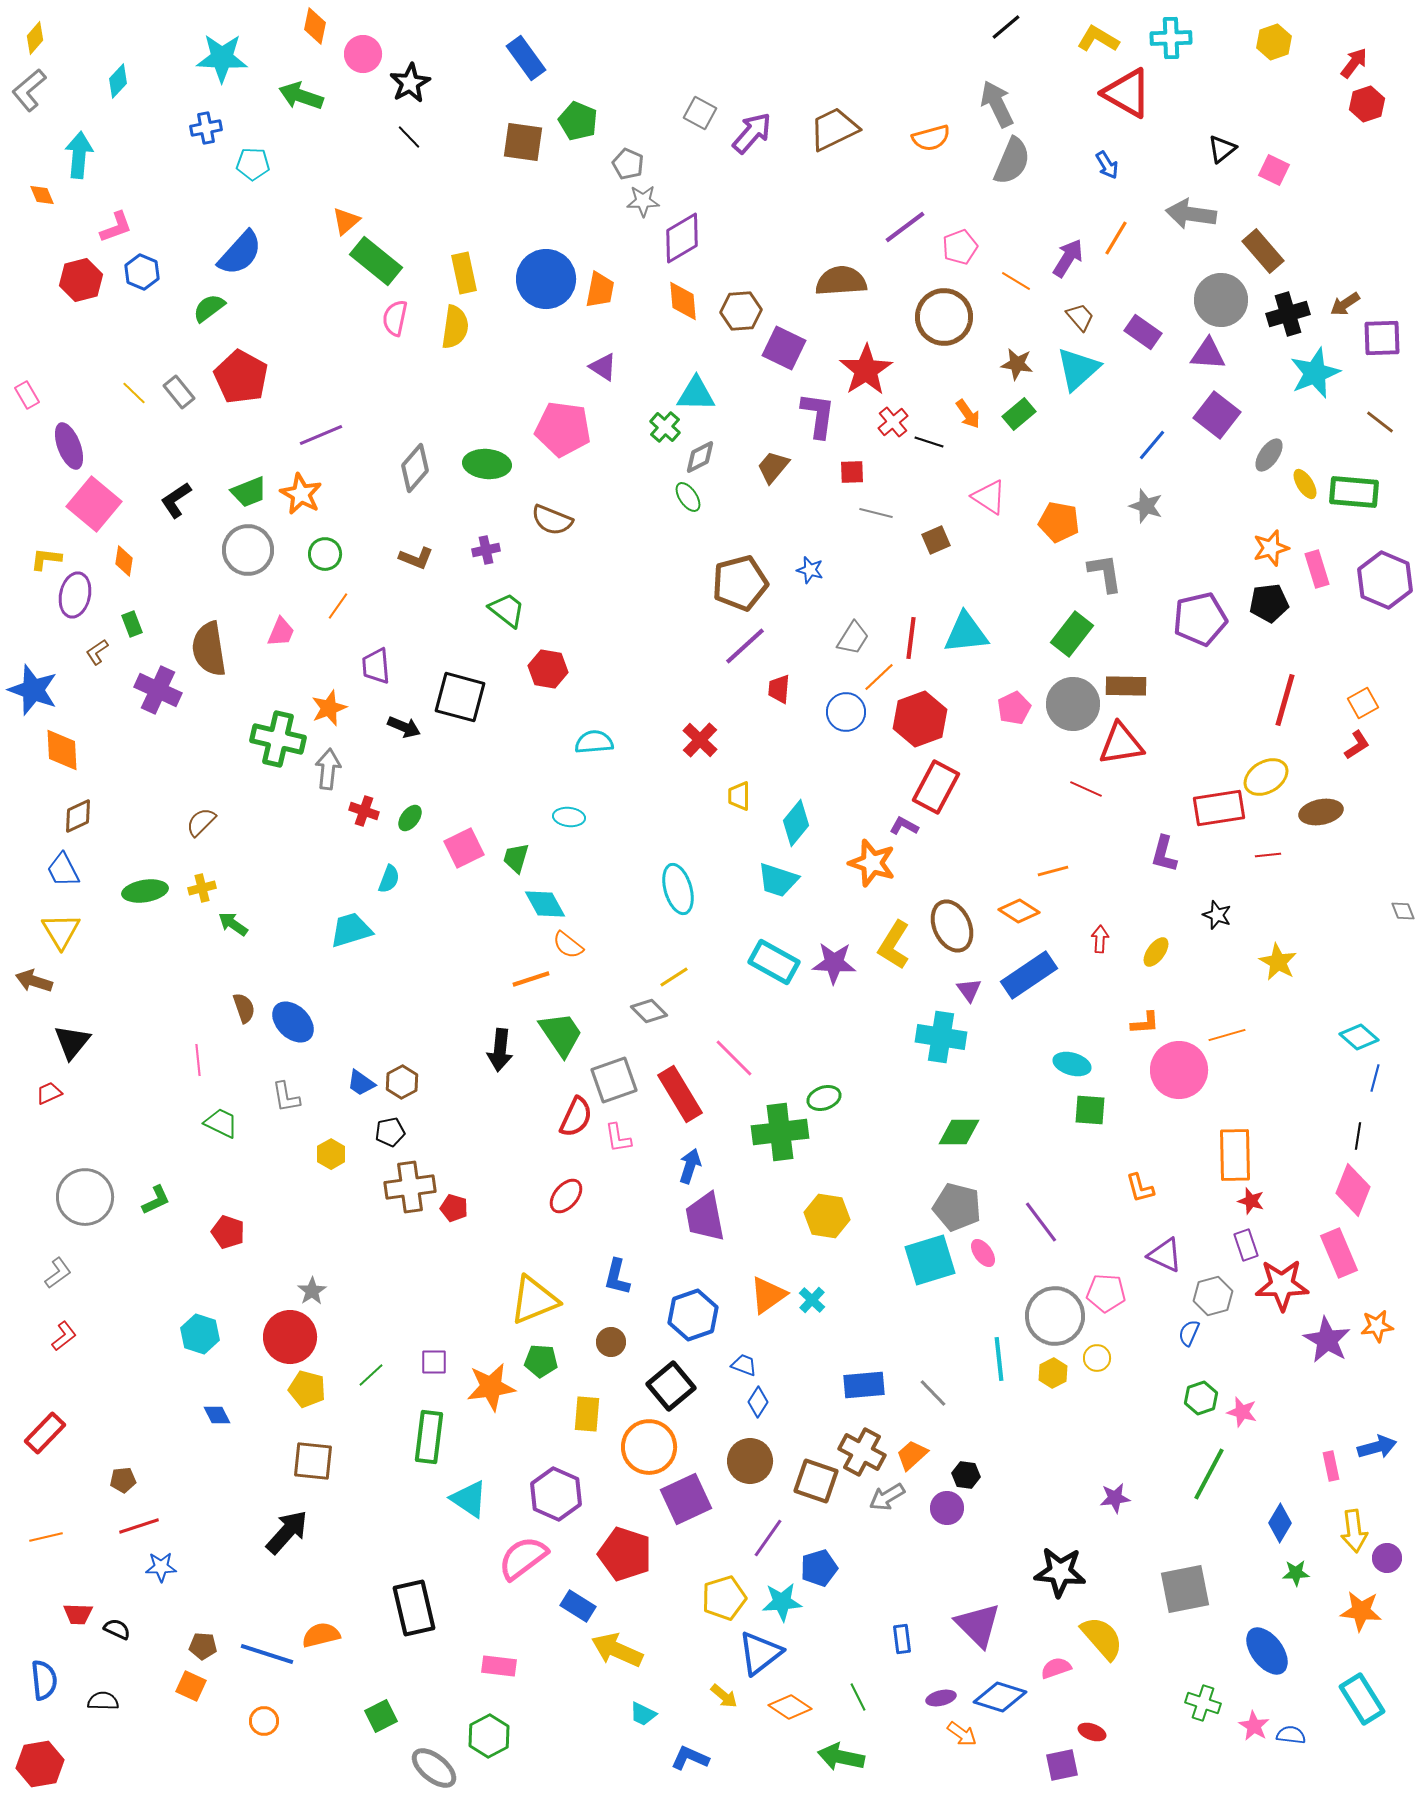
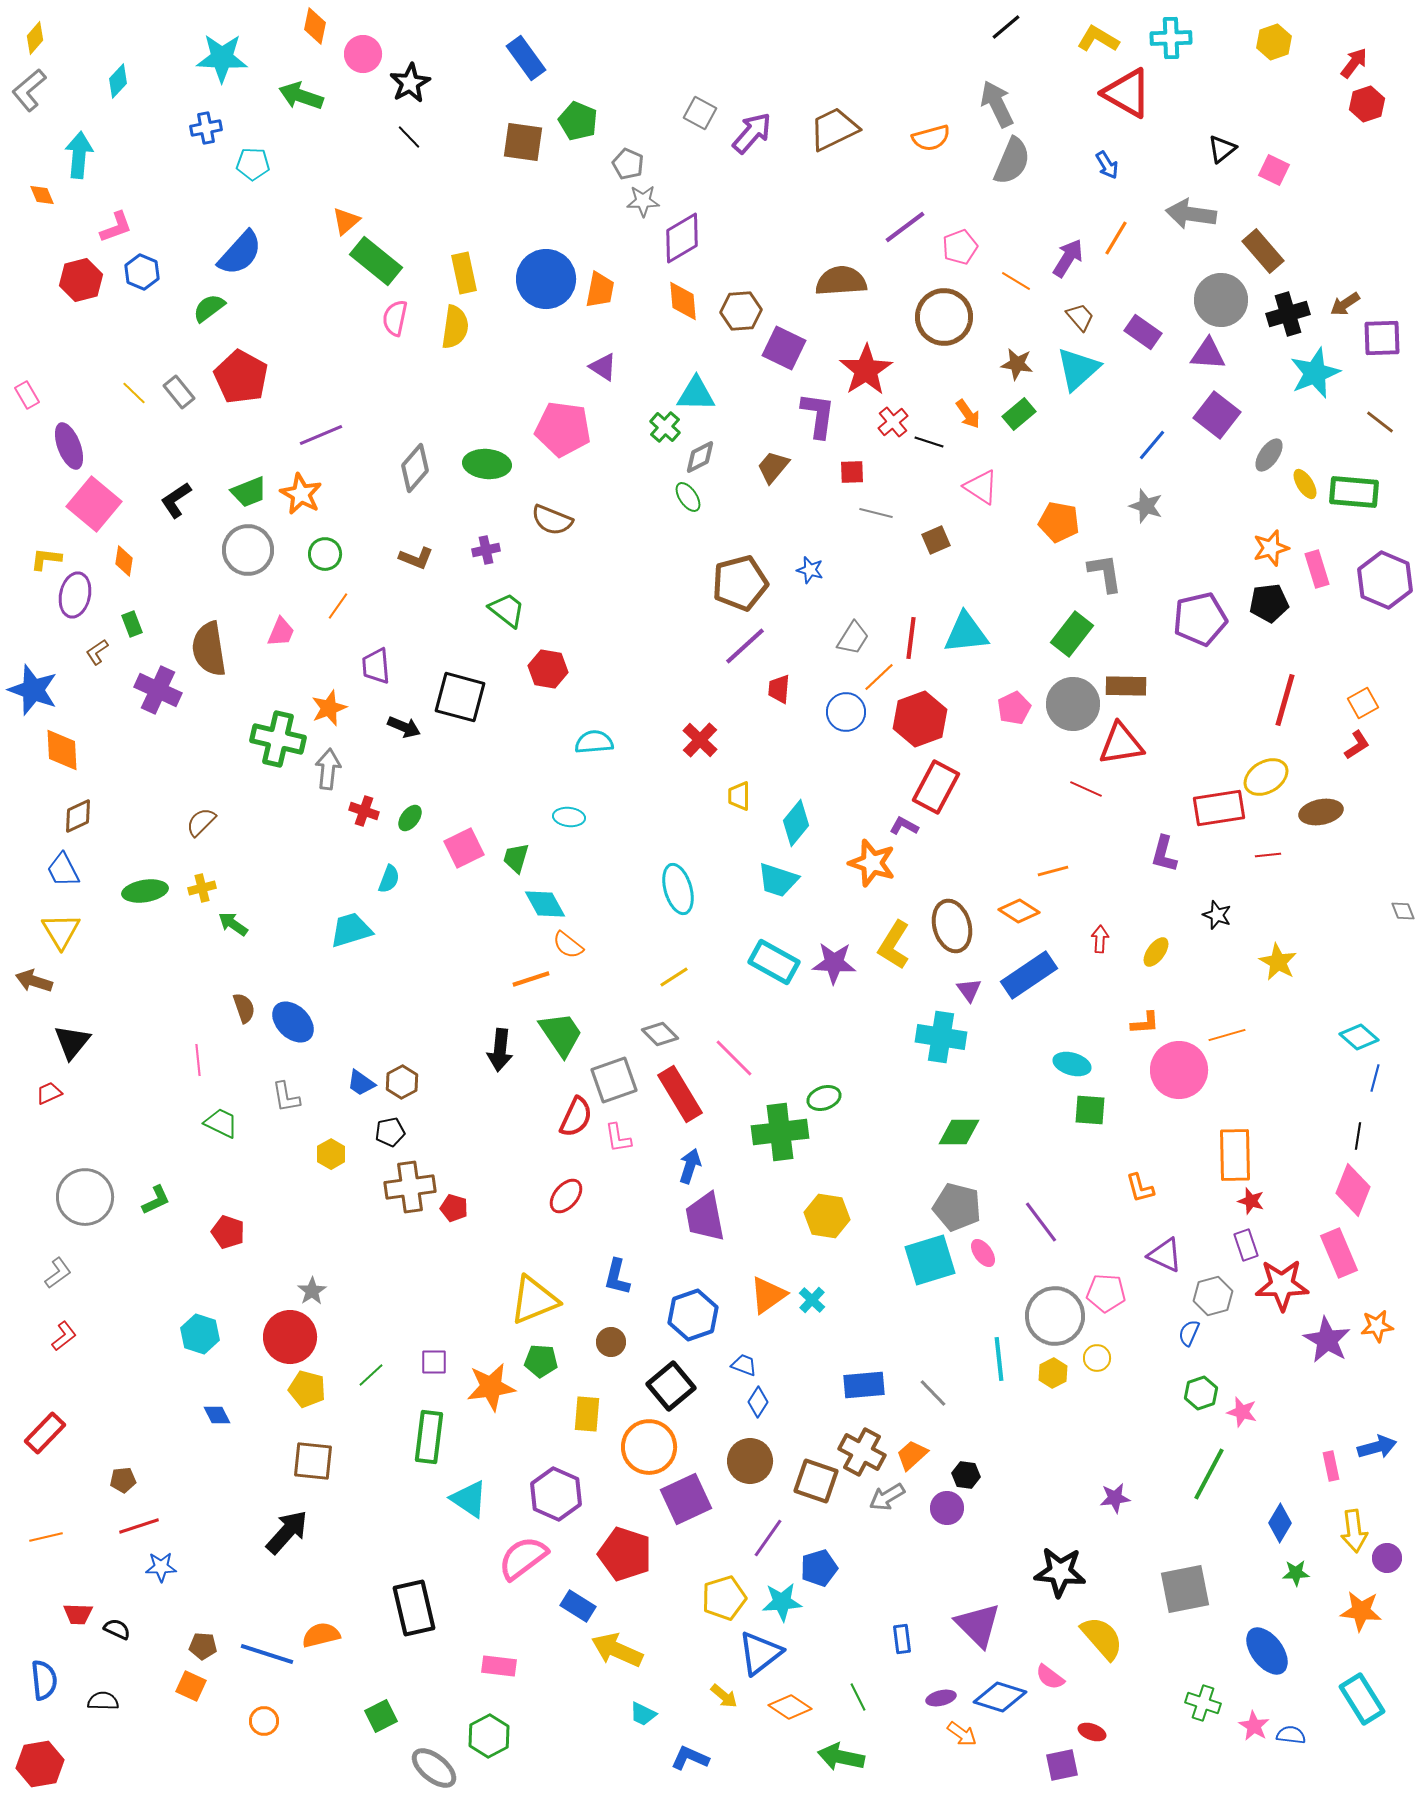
pink triangle at (989, 497): moved 8 px left, 10 px up
brown ellipse at (952, 926): rotated 9 degrees clockwise
gray diamond at (649, 1011): moved 11 px right, 23 px down
green hexagon at (1201, 1398): moved 5 px up
pink semicircle at (1056, 1668): moved 6 px left, 9 px down; rotated 124 degrees counterclockwise
